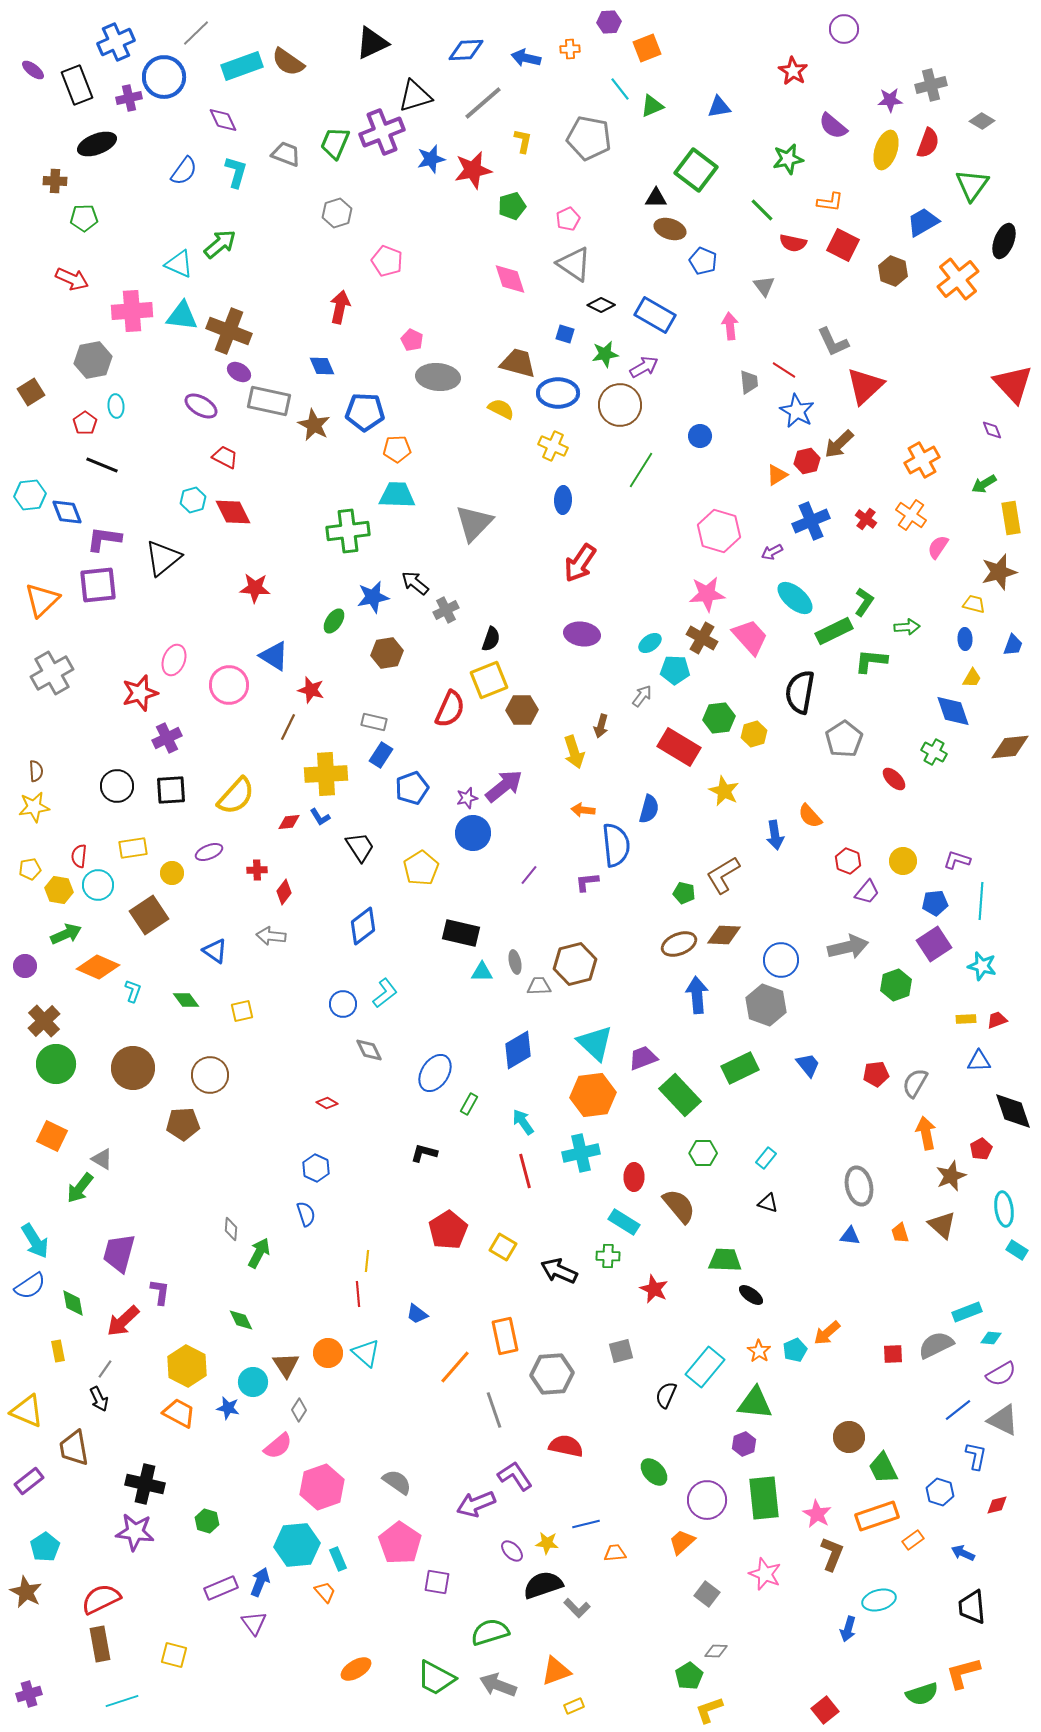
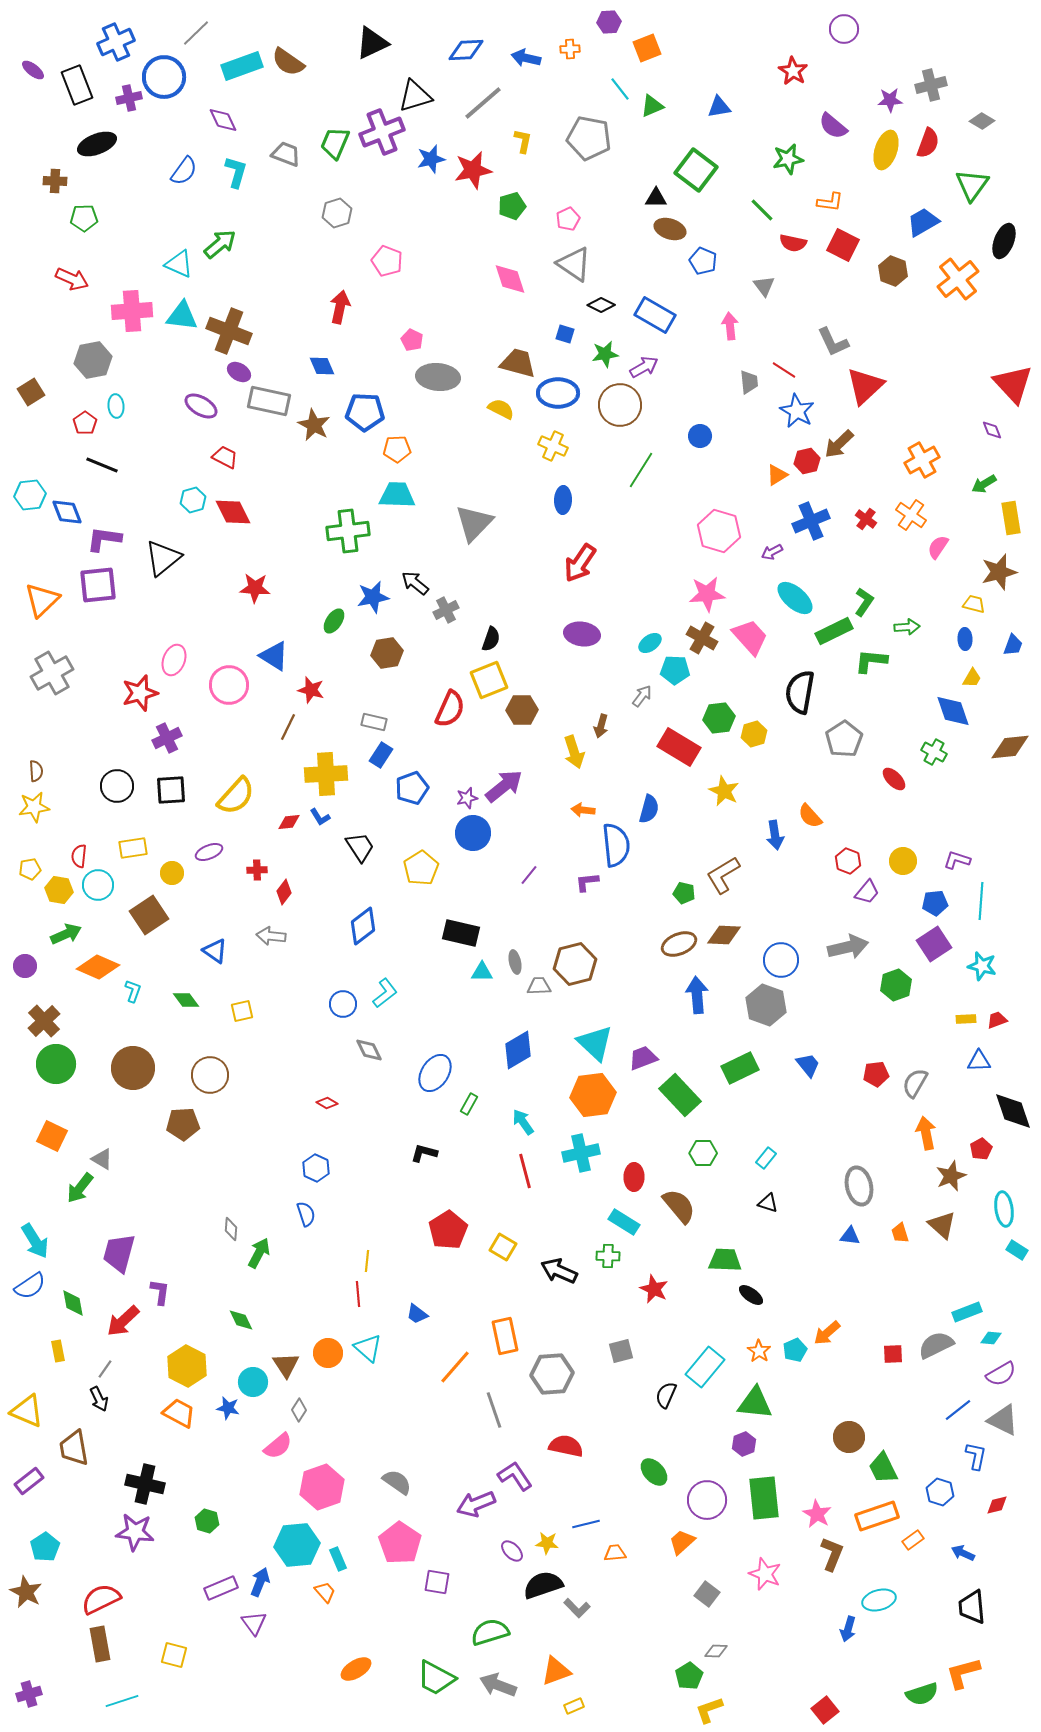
cyan triangle at (366, 1353): moved 2 px right, 5 px up
